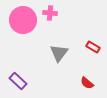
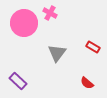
pink cross: rotated 24 degrees clockwise
pink circle: moved 1 px right, 3 px down
gray triangle: moved 2 px left
